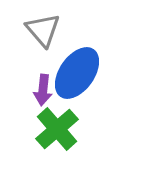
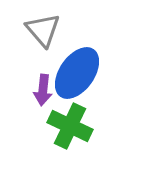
green cross: moved 13 px right, 3 px up; rotated 24 degrees counterclockwise
